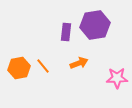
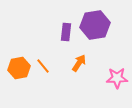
orange arrow: rotated 36 degrees counterclockwise
